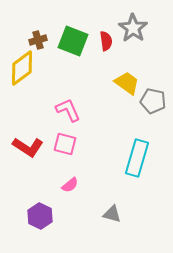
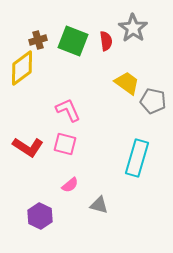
gray triangle: moved 13 px left, 9 px up
